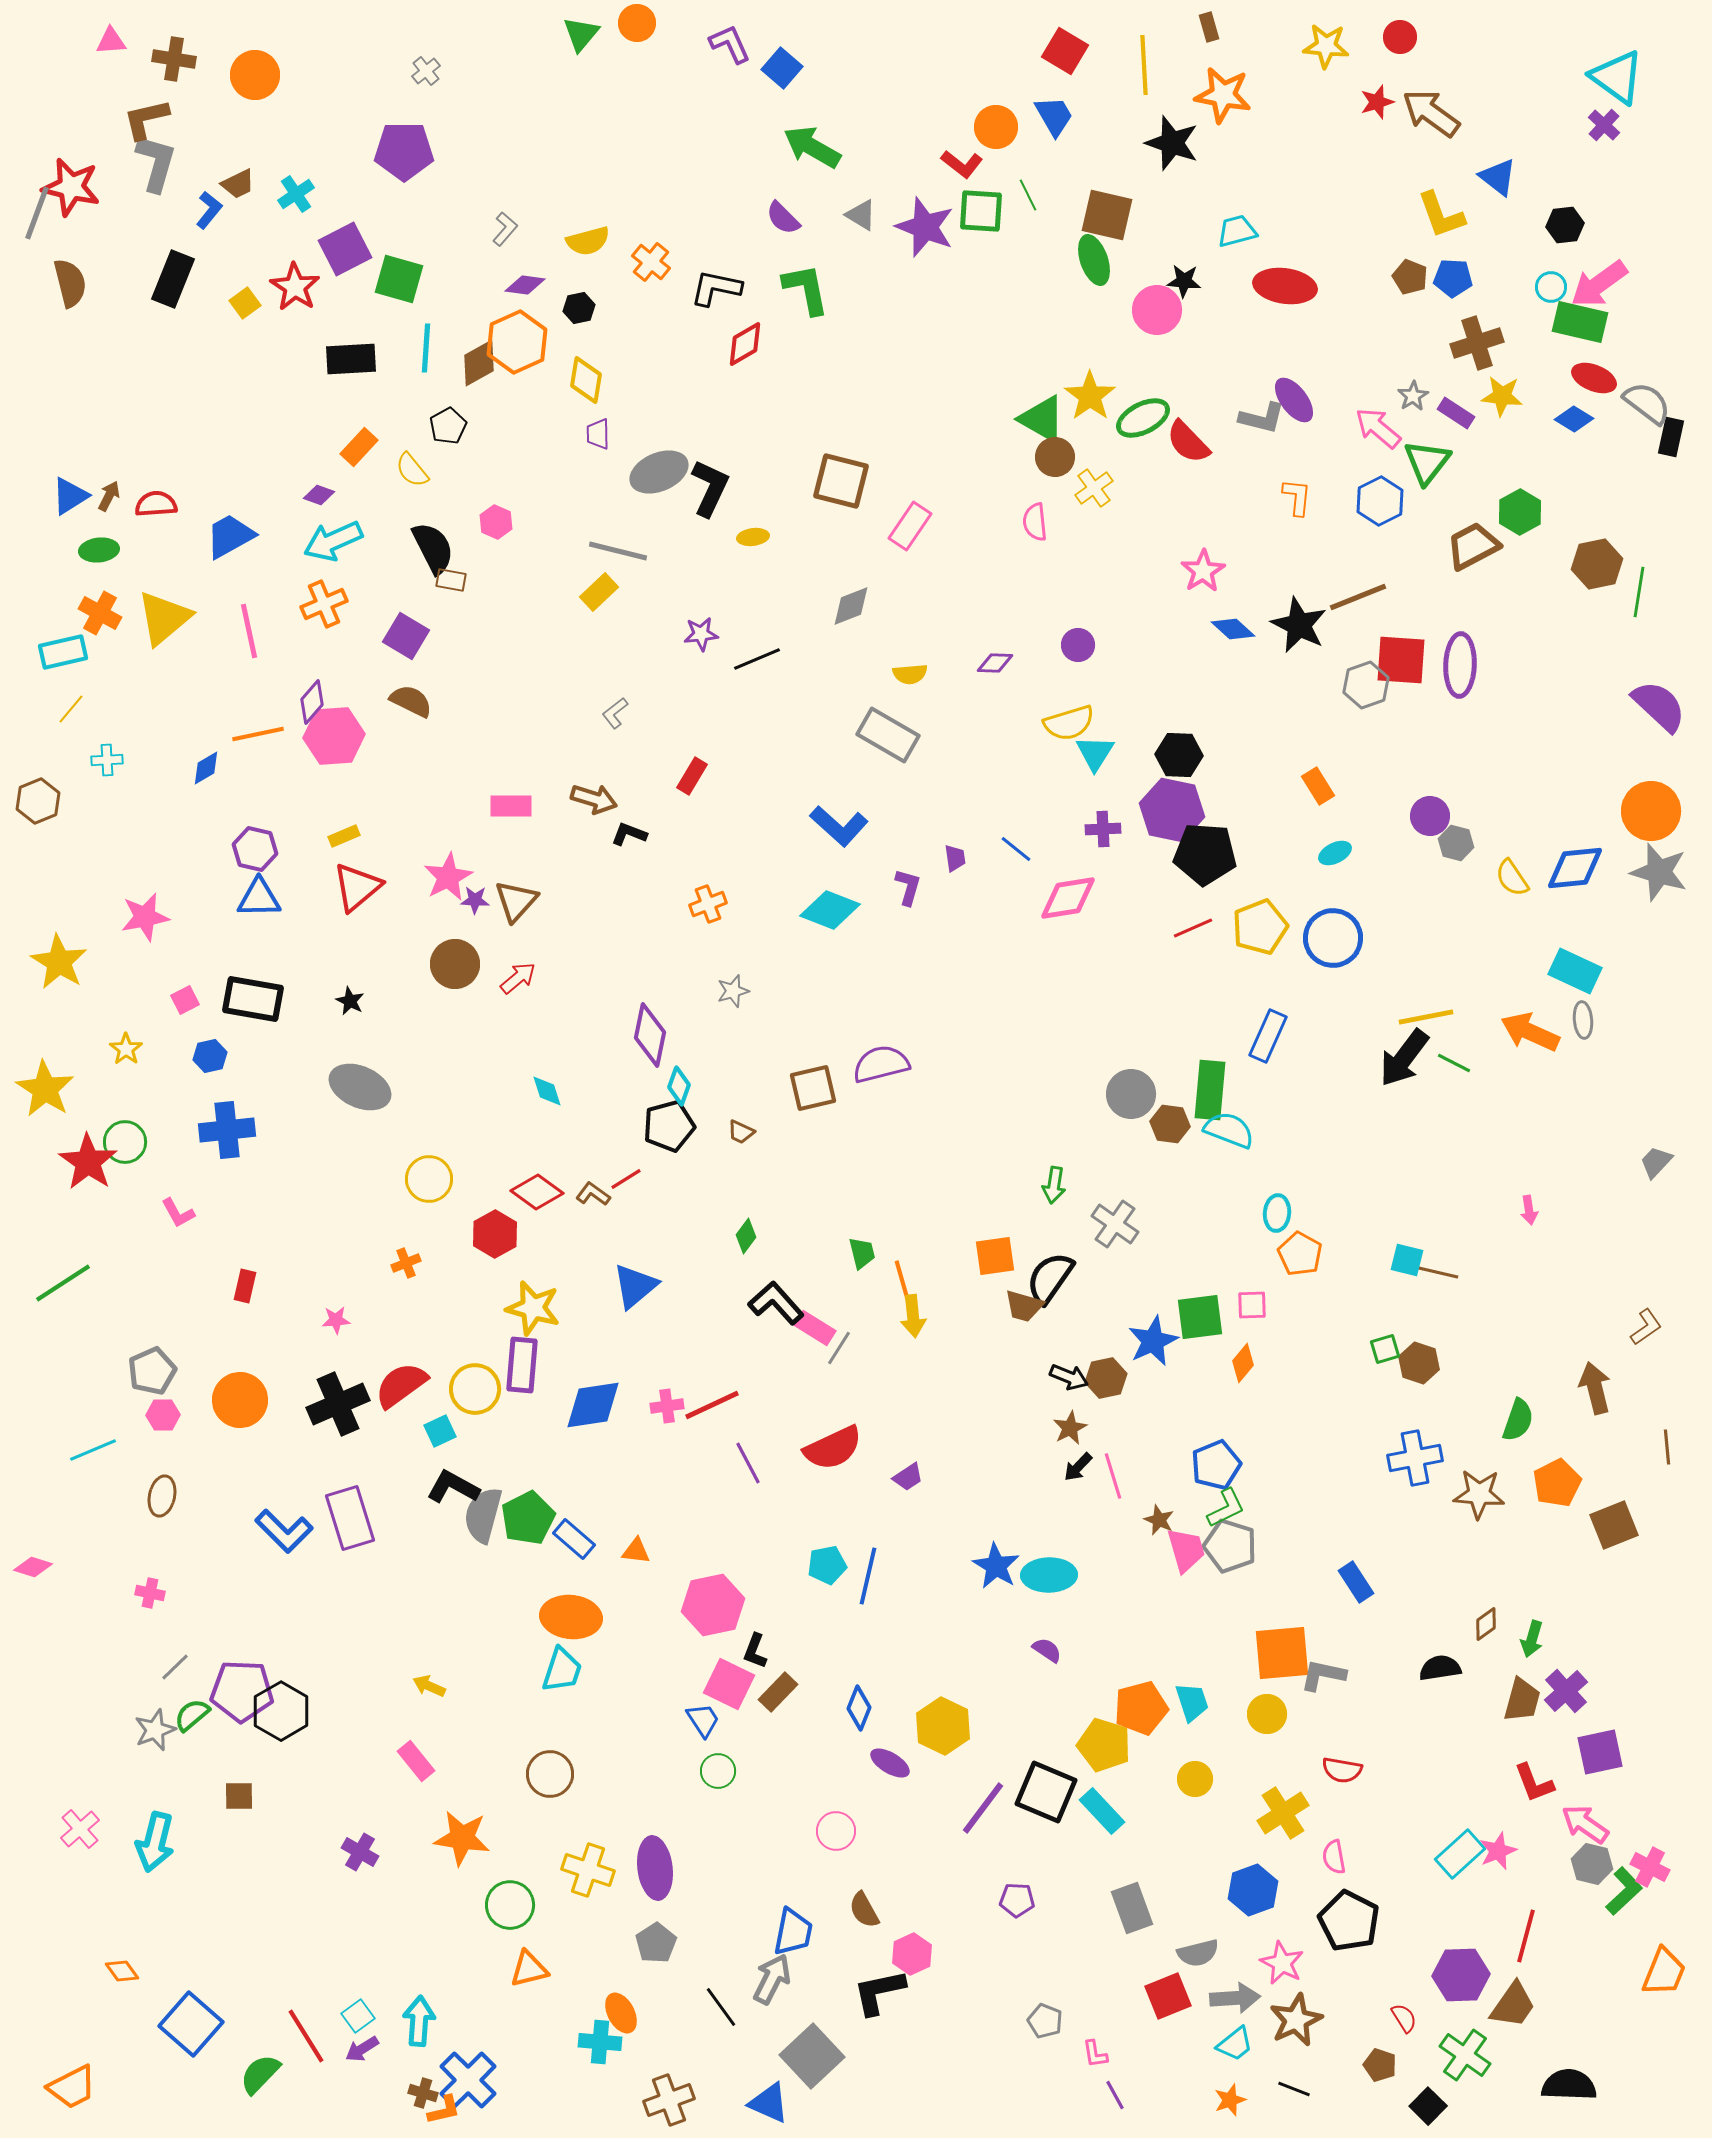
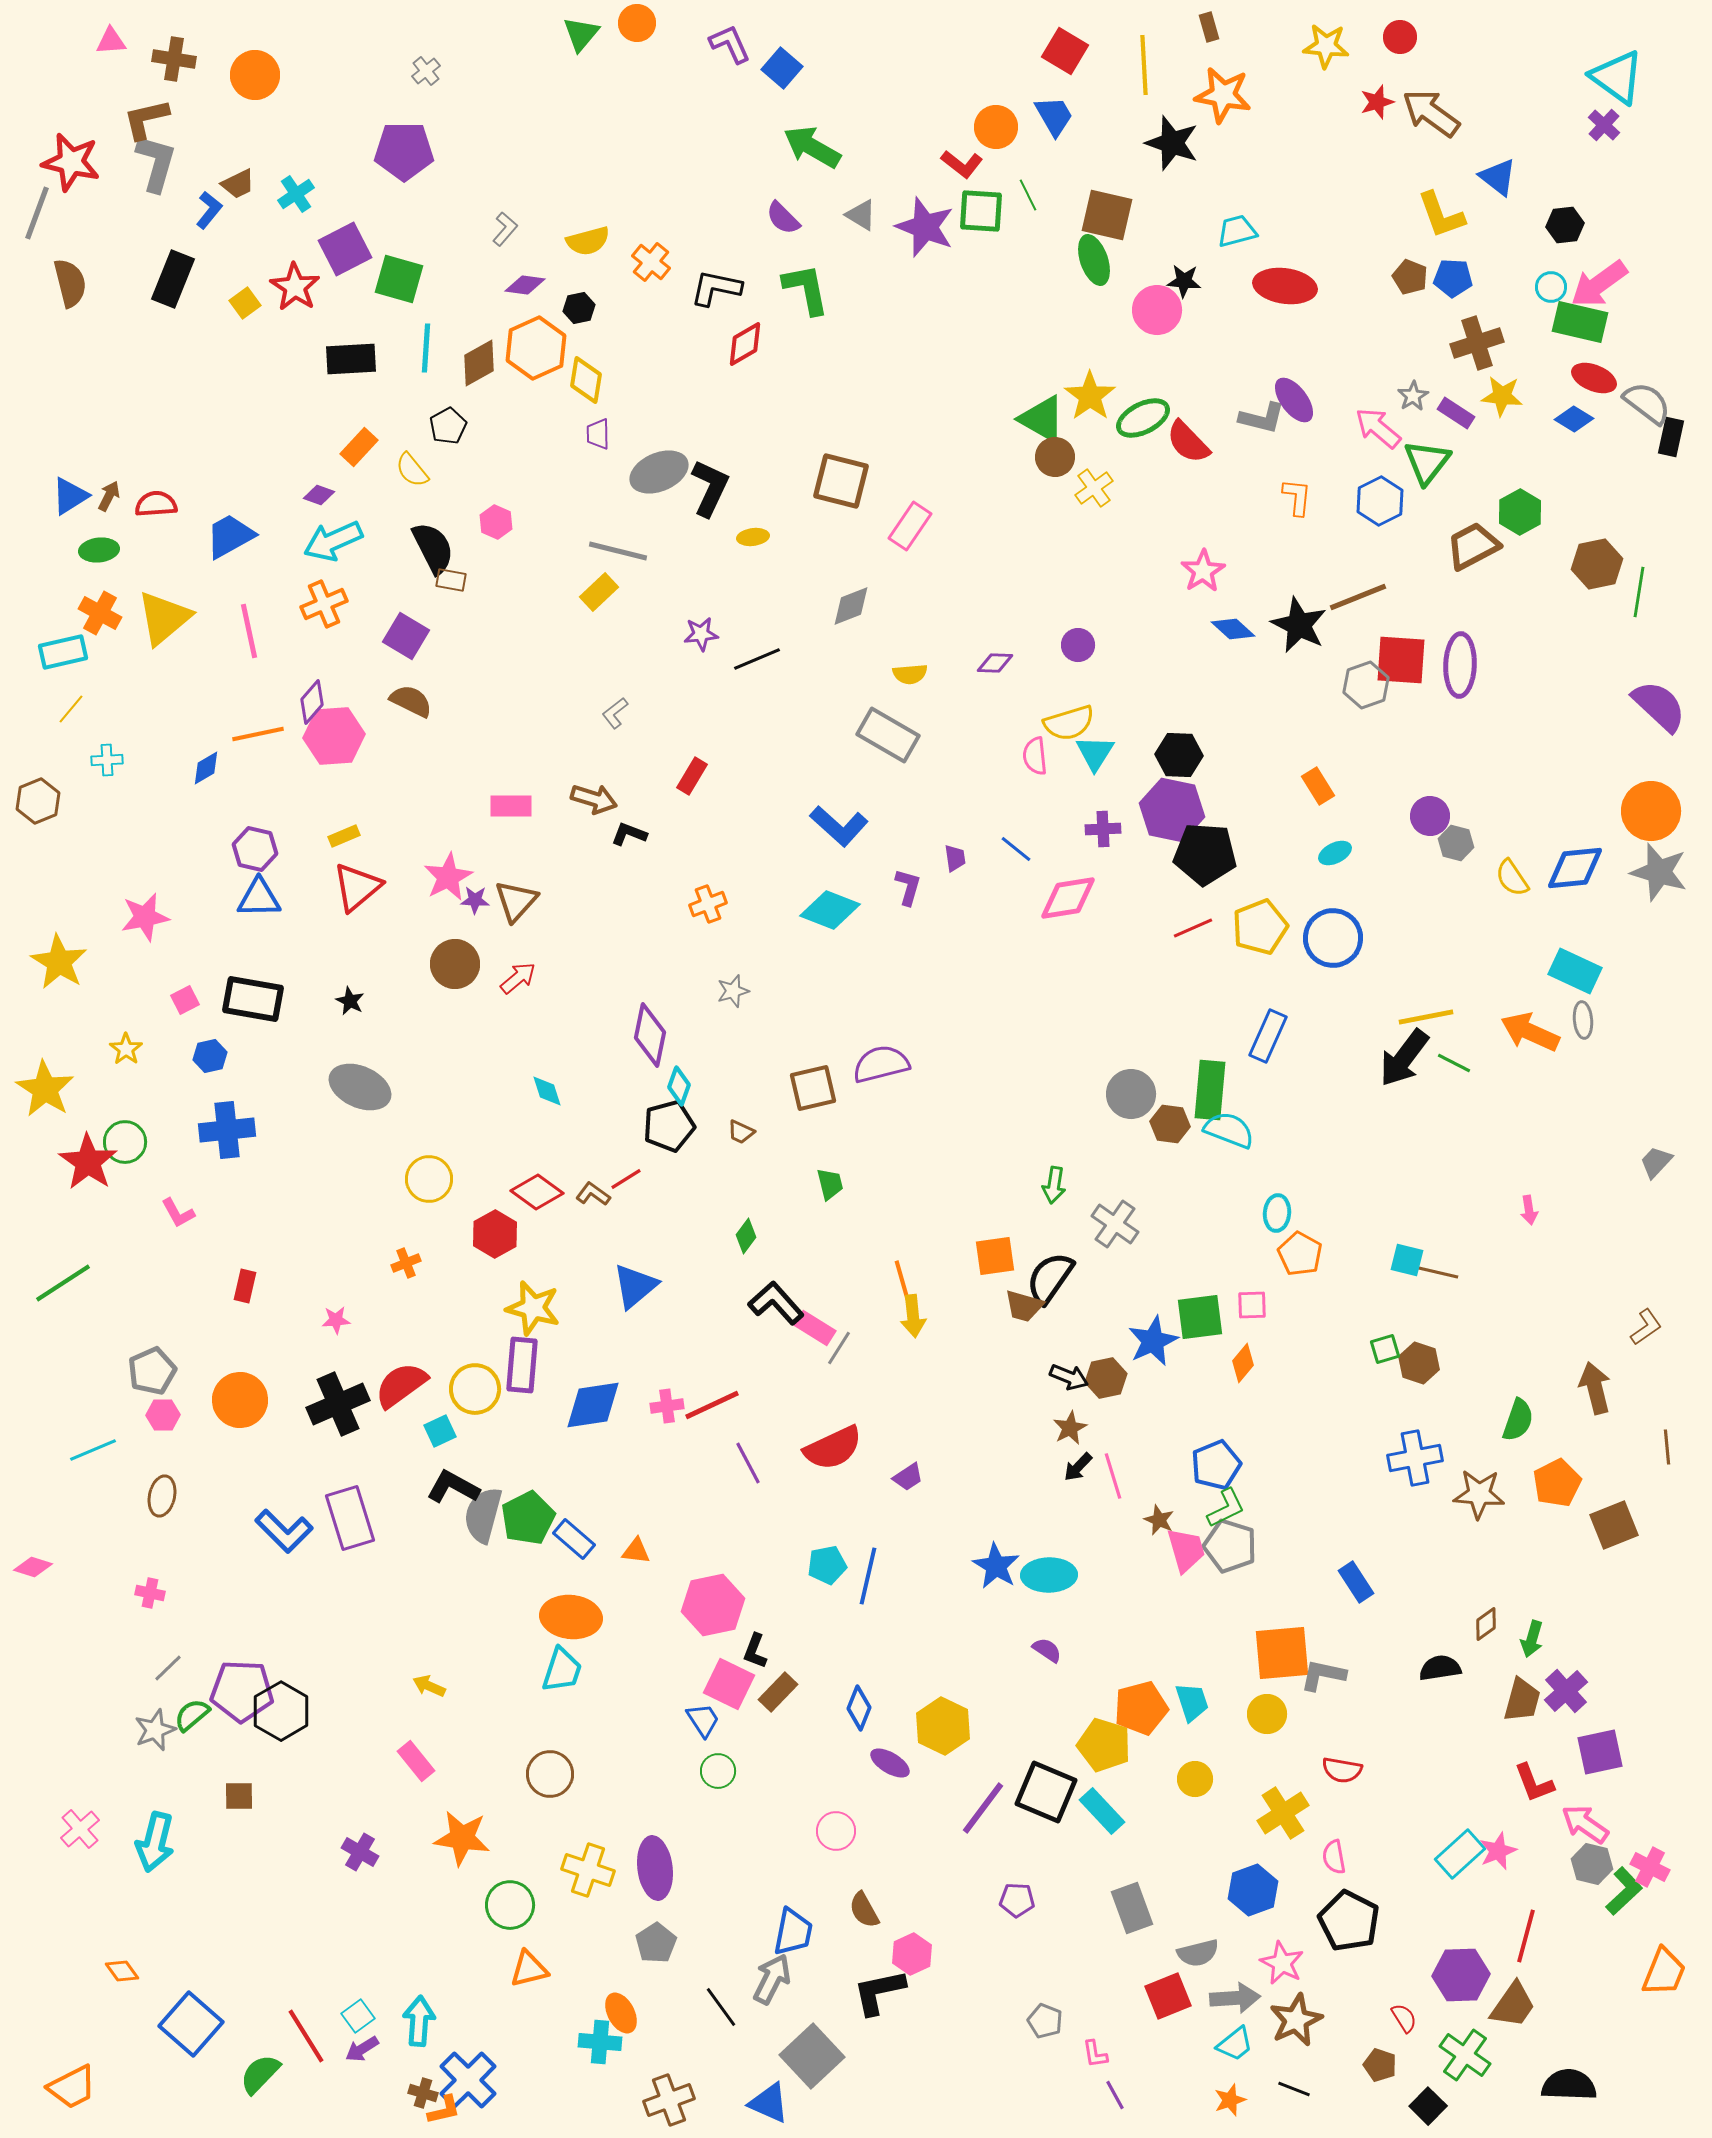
red star at (71, 187): moved 25 px up
orange hexagon at (517, 342): moved 19 px right, 6 px down
pink semicircle at (1035, 522): moved 234 px down
green trapezoid at (862, 1253): moved 32 px left, 69 px up
gray line at (175, 1667): moved 7 px left, 1 px down
